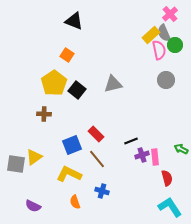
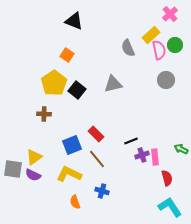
gray semicircle: moved 36 px left, 15 px down
gray square: moved 3 px left, 5 px down
purple semicircle: moved 31 px up
